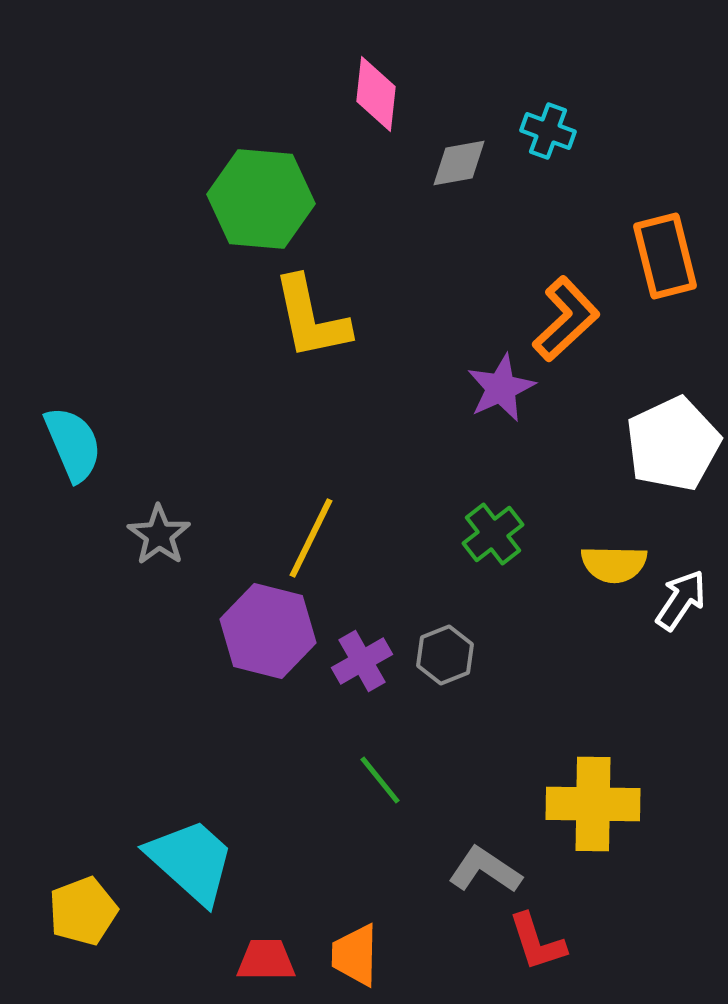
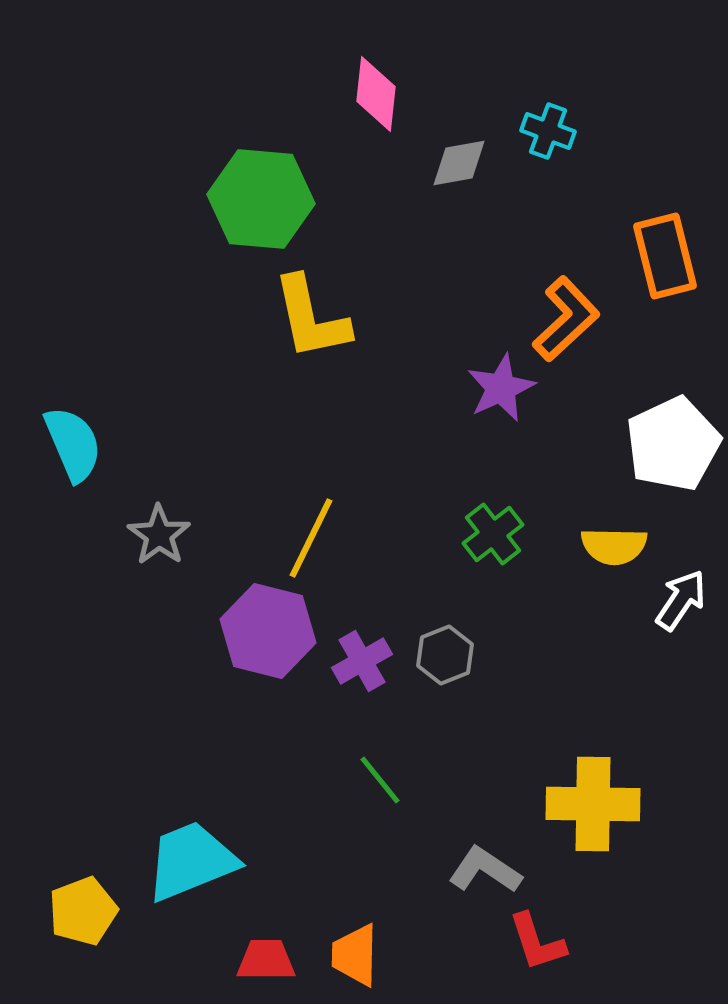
yellow semicircle: moved 18 px up
cyan trapezoid: rotated 64 degrees counterclockwise
